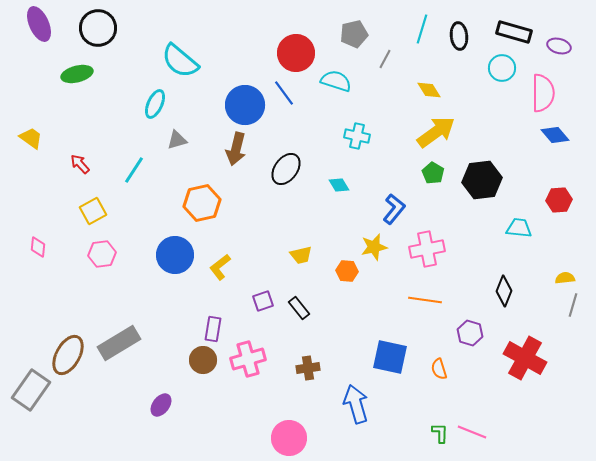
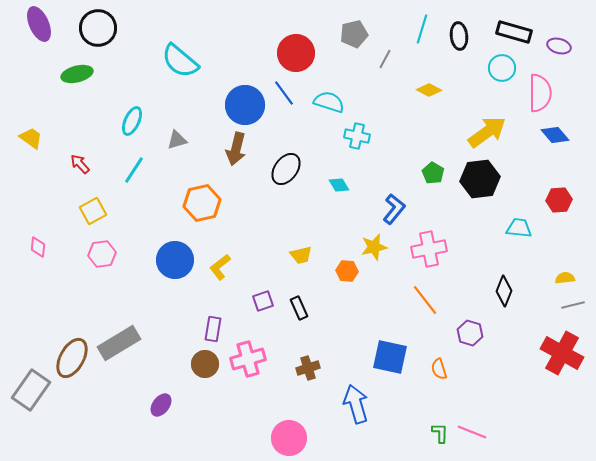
cyan semicircle at (336, 81): moved 7 px left, 21 px down
yellow diamond at (429, 90): rotated 30 degrees counterclockwise
pink semicircle at (543, 93): moved 3 px left
cyan ellipse at (155, 104): moved 23 px left, 17 px down
yellow arrow at (436, 132): moved 51 px right
black hexagon at (482, 180): moved 2 px left, 1 px up
pink cross at (427, 249): moved 2 px right
blue circle at (175, 255): moved 5 px down
orange line at (425, 300): rotated 44 degrees clockwise
gray line at (573, 305): rotated 60 degrees clockwise
black rectangle at (299, 308): rotated 15 degrees clockwise
brown ellipse at (68, 355): moved 4 px right, 3 px down
red cross at (525, 358): moved 37 px right, 5 px up
brown circle at (203, 360): moved 2 px right, 4 px down
brown cross at (308, 368): rotated 10 degrees counterclockwise
